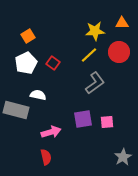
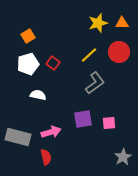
yellow star: moved 3 px right, 8 px up; rotated 12 degrees counterclockwise
white pentagon: moved 2 px right, 1 px down; rotated 10 degrees clockwise
gray rectangle: moved 2 px right, 27 px down
pink square: moved 2 px right, 1 px down
